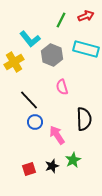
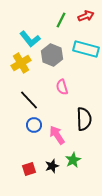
yellow cross: moved 7 px right, 1 px down
blue circle: moved 1 px left, 3 px down
